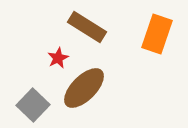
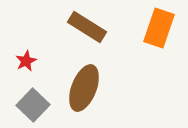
orange rectangle: moved 2 px right, 6 px up
red star: moved 32 px left, 3 px down
brown ellipse: rotated 24 degrees counterclockwise
